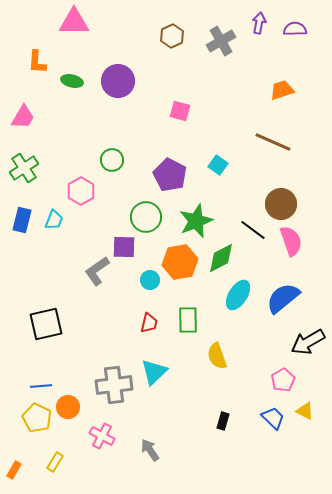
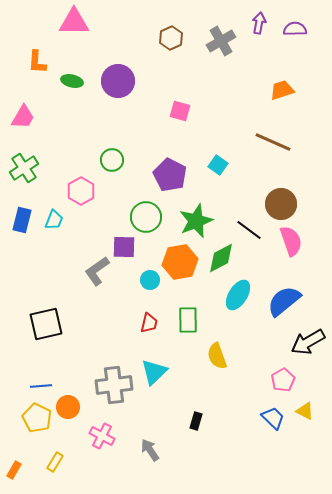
brown hexagon at (172, 36): moved 1 px left, 2 px down
black line at (253, 230): moved 4 px left
blue semicircle at (283, 298): moved 1 px right, 3 px down
black rectangle at (223, 421): moved 27 px left
